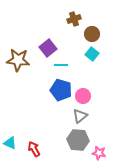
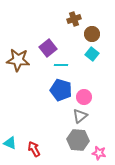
pink circle: moved 1 px right, 1 px down
